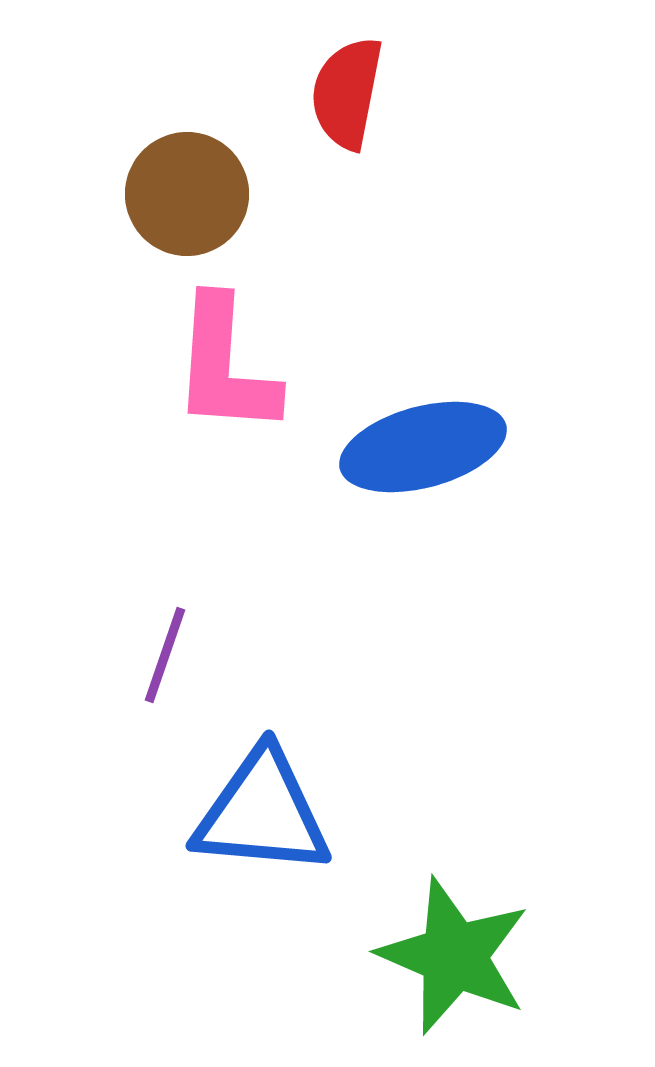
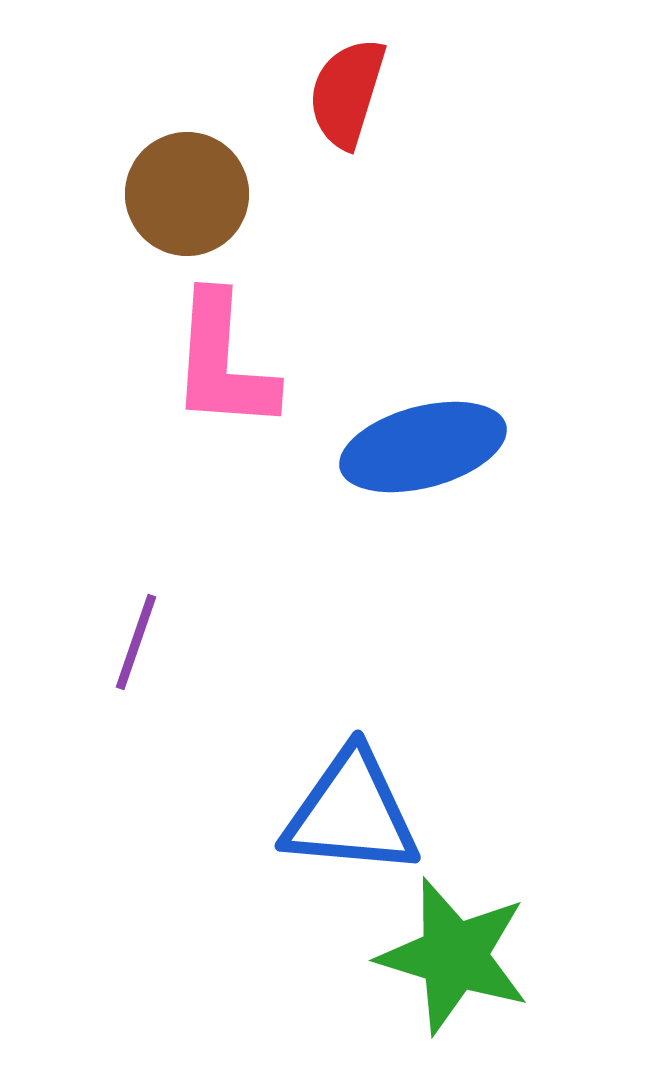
red semicircle: rotated 6 degrees clockwise
pink L-shape: moved 2 px left, 4 px up
purple line: moved 29 px left, 13 px up
blue triangle: moved 89 px right
green star: rotated 6 degrees counterclockwise
